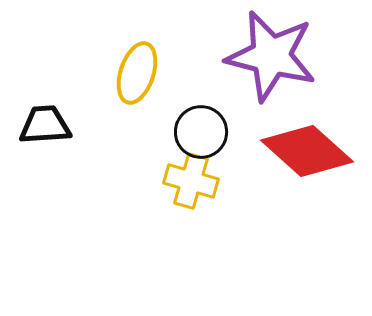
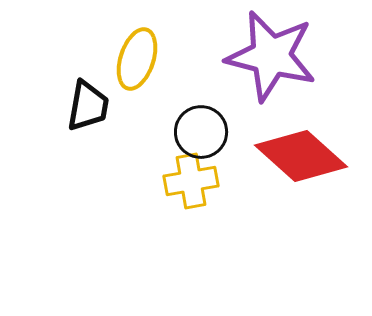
yellow ellipse: moved 14 px up
black trapezoid: moved 43 px right, 19 px up; rotated 104 degrees clockwise
red diamond: moved 6 px left, 5 px down
yellow cross: rotated 26 degrees counterclockwise
